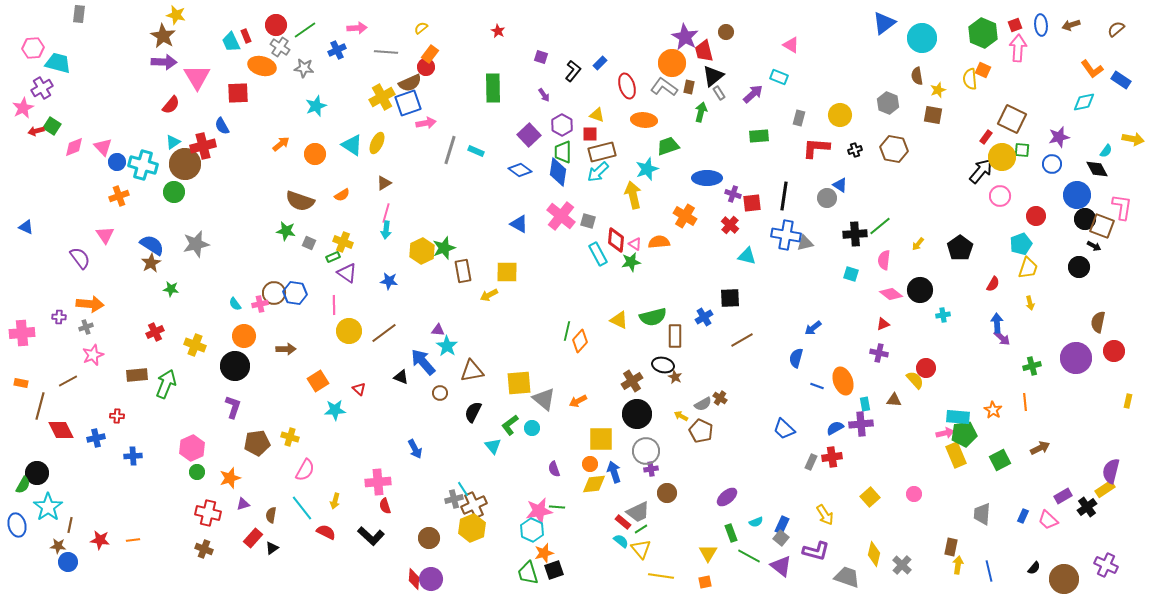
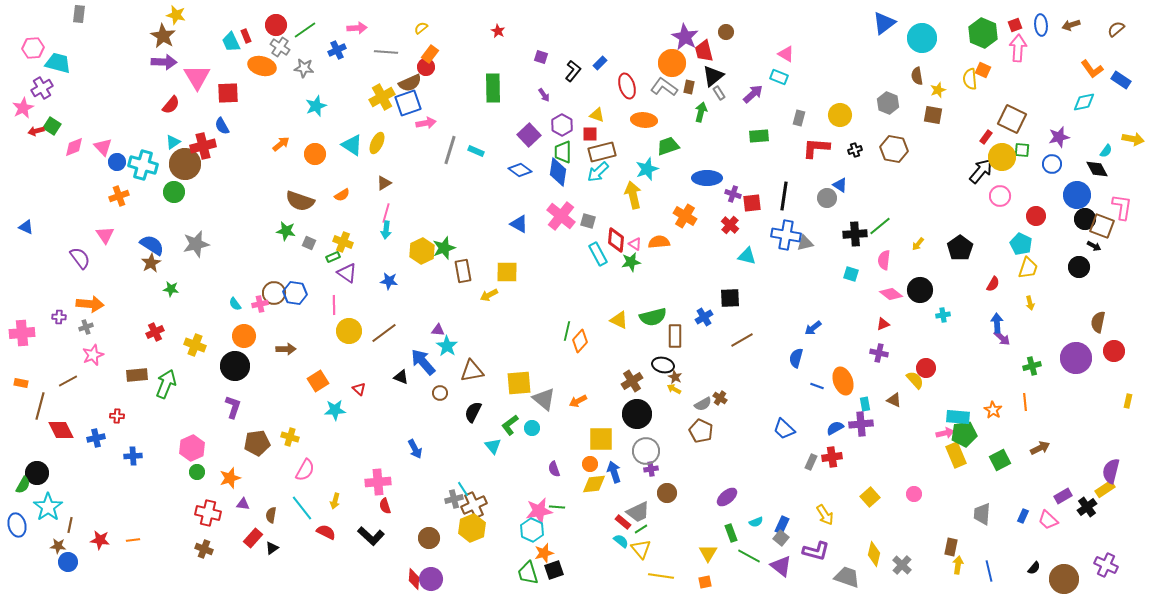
pink triangle at (791, 45): moved 5 px left, 9 px down
red square at (238, 93): moved 10 px left
cyan pentagon at (1021, 244): rotated 25 degrees counterclockwise
brown triangle at (894, 400): rotated 21 degrees clockwise
yellow arrow at (681, 416): moved 7 px left, 27 px up
purple triangle at (243, 504): rotated 24 degrees clockwise
